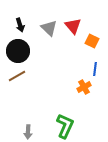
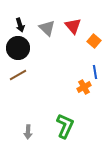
gray triangle: moved 2 px left
orange square: moved 2 px right; rotated 16 degrees clockwise
black circle: moved 3 px up
blue line: moved 3 px down; rotated 16 degrees counterclockwise
brown line: moved 1 px right, 1 px up
